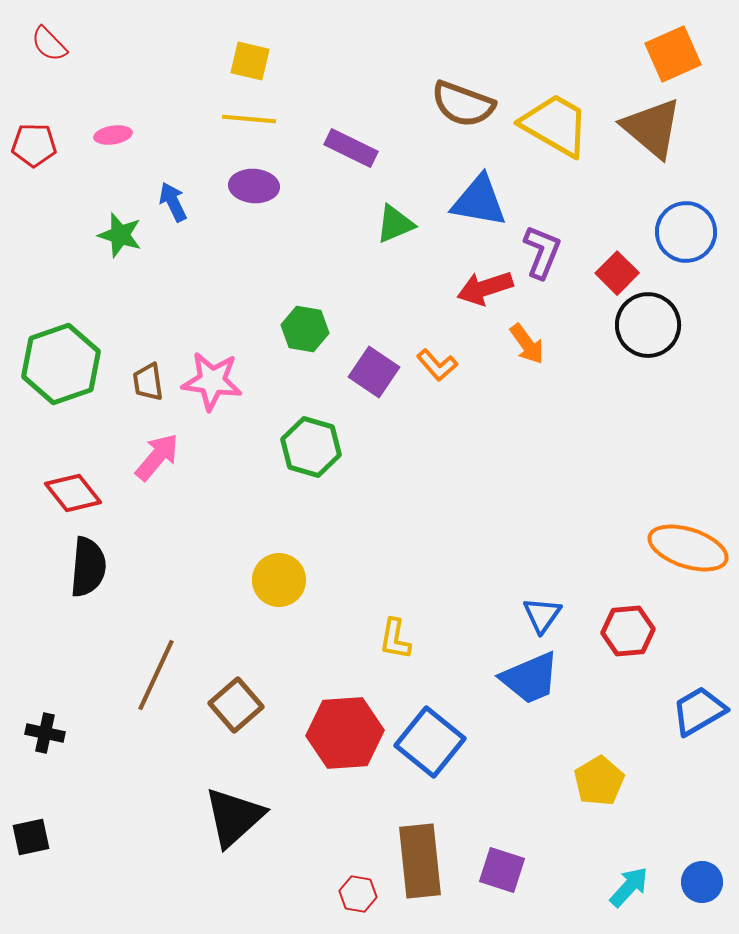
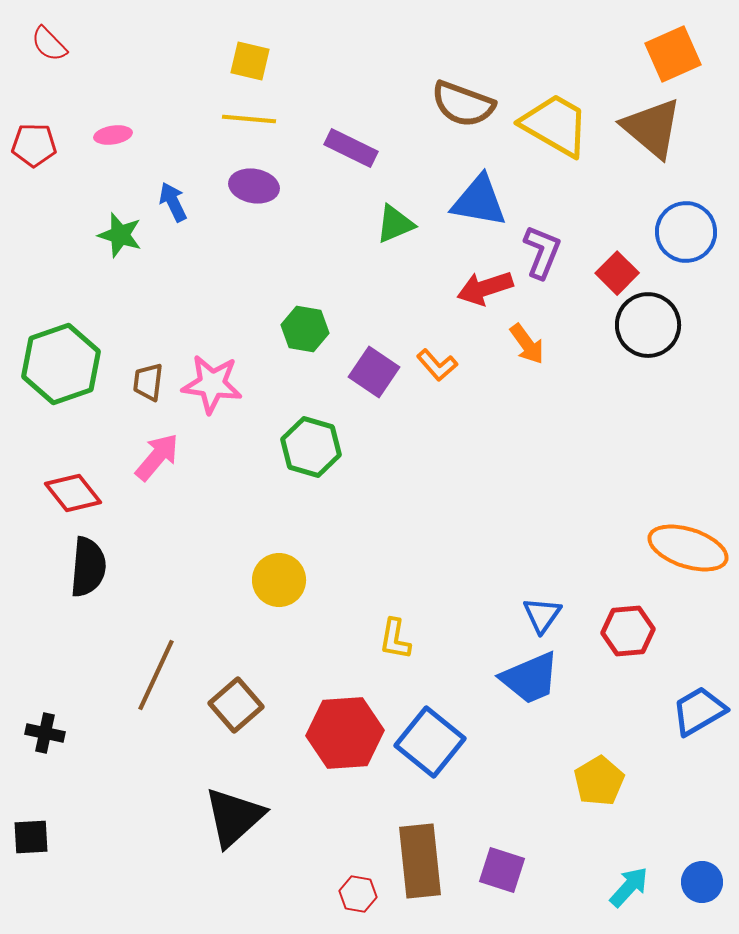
purple ellipse at (254, 186): rotated 6 degrees clockwise
pink star at (212, 381): moved 3 px down
brown trapezoid at (148, 382): rotated 15 degrees clockwise
black square at (31, 837): rotated 9 degrees clockwise
